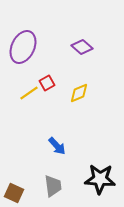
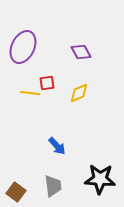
purple diamond: moved 1 px left, 5 px down; rotated 20 degrees clockwise
red square: rotated 21 degrees clockwise
yellow line: moved 1 px right; rotated 42 degrees clockwise
brown square: moved 2 px right, 1 px up; rotated 12 degrees clockwise
